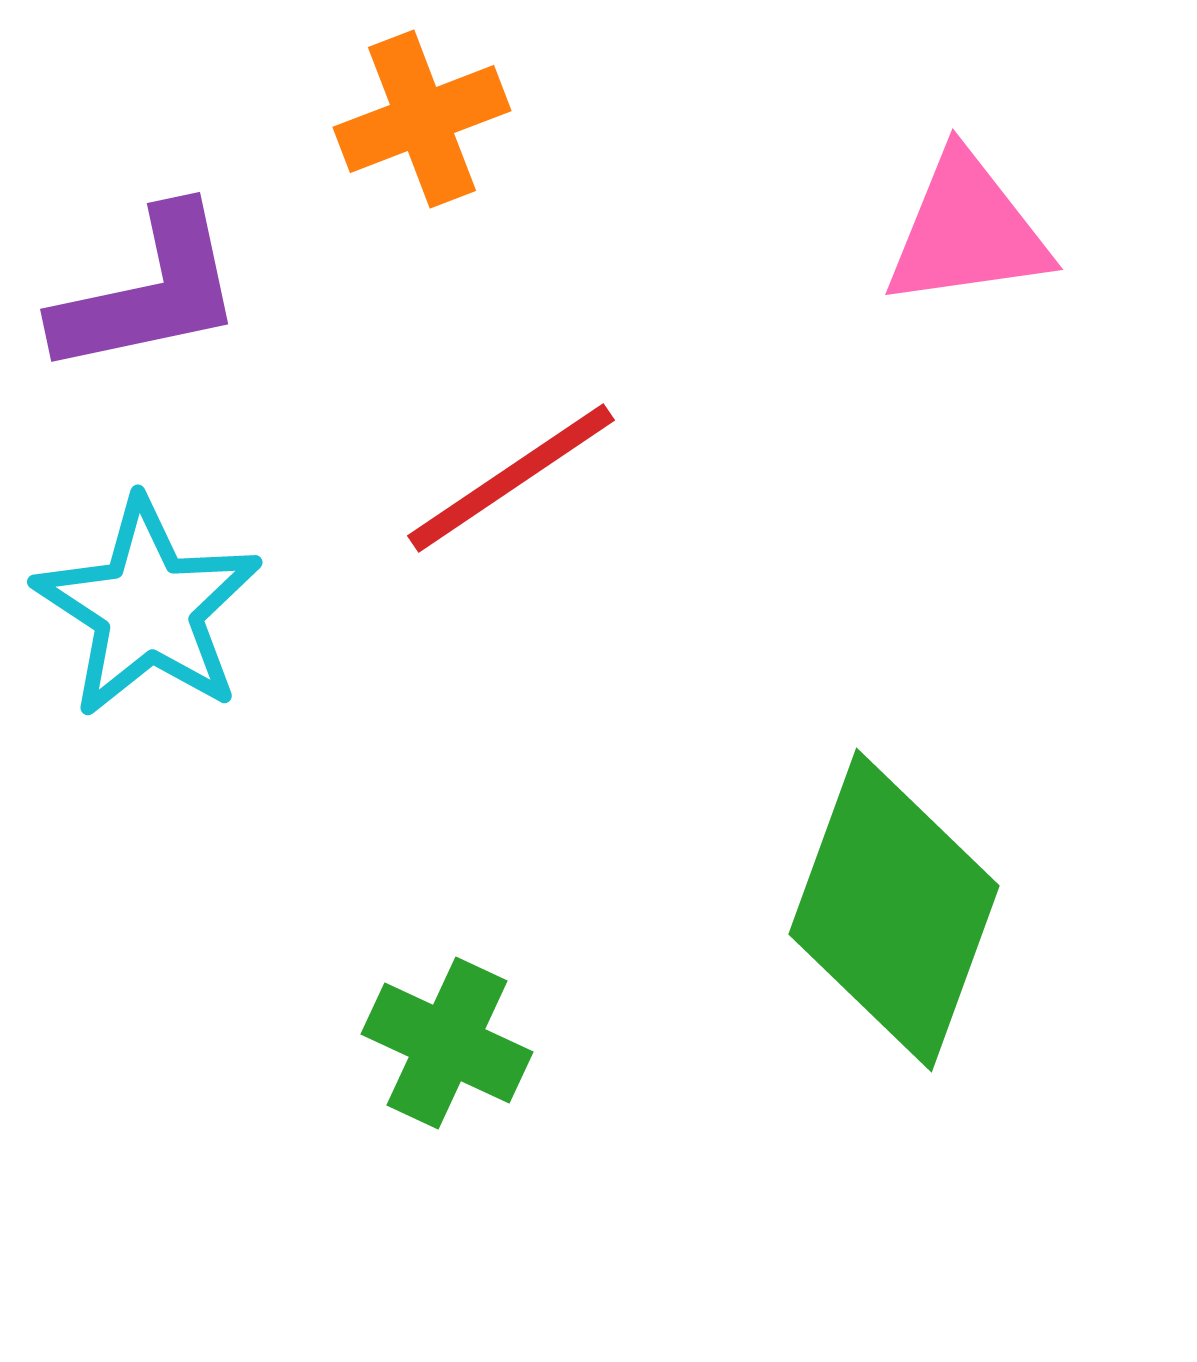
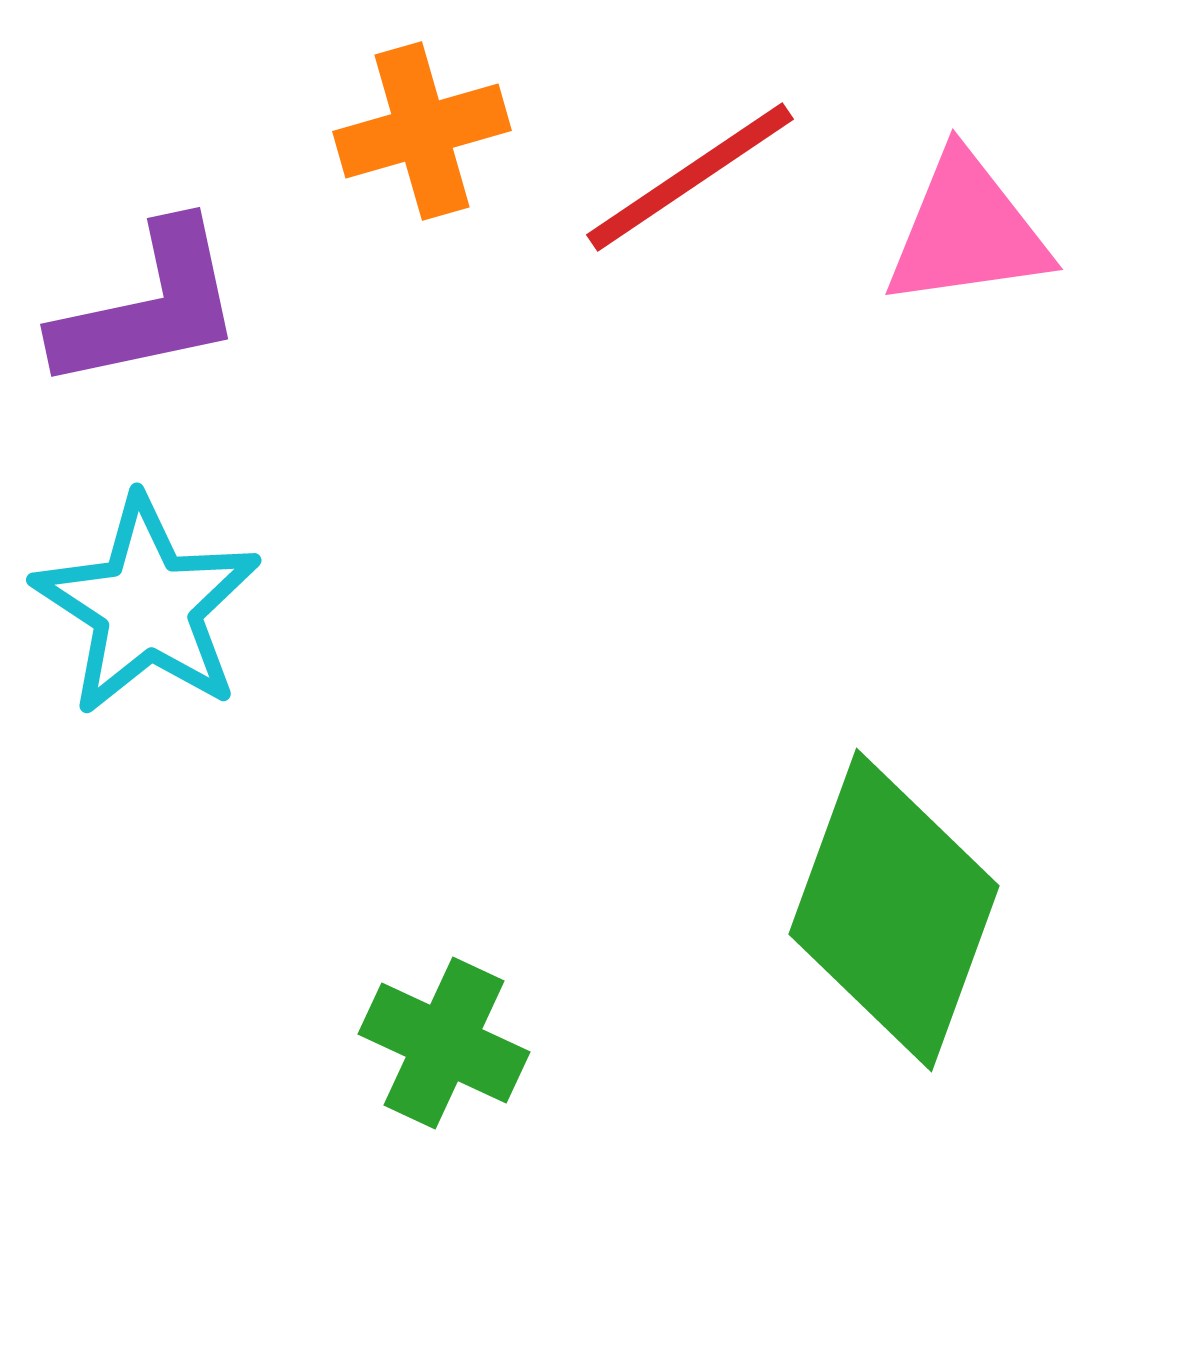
orange cross: moved 12 px down; rotated 5 degrees clockwise
purple L-shape: moved 15 px down
red line: moved 179 px right, 301 px up
cyan star: moved 1 px left, 2 px up
green cross: moved 3 px left
